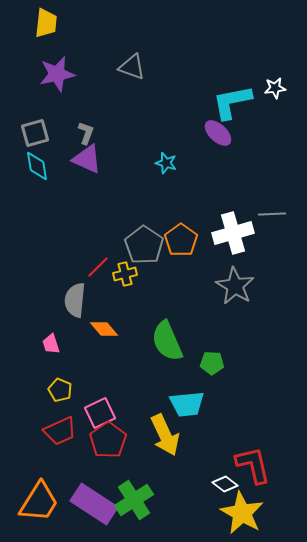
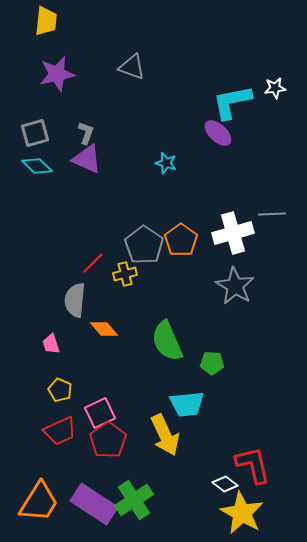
yellow trapezoid: moved 2 px up
cyan diamond: rotated 36 degrees counterclockwise
red line: moved 5 px left, 4 px up
